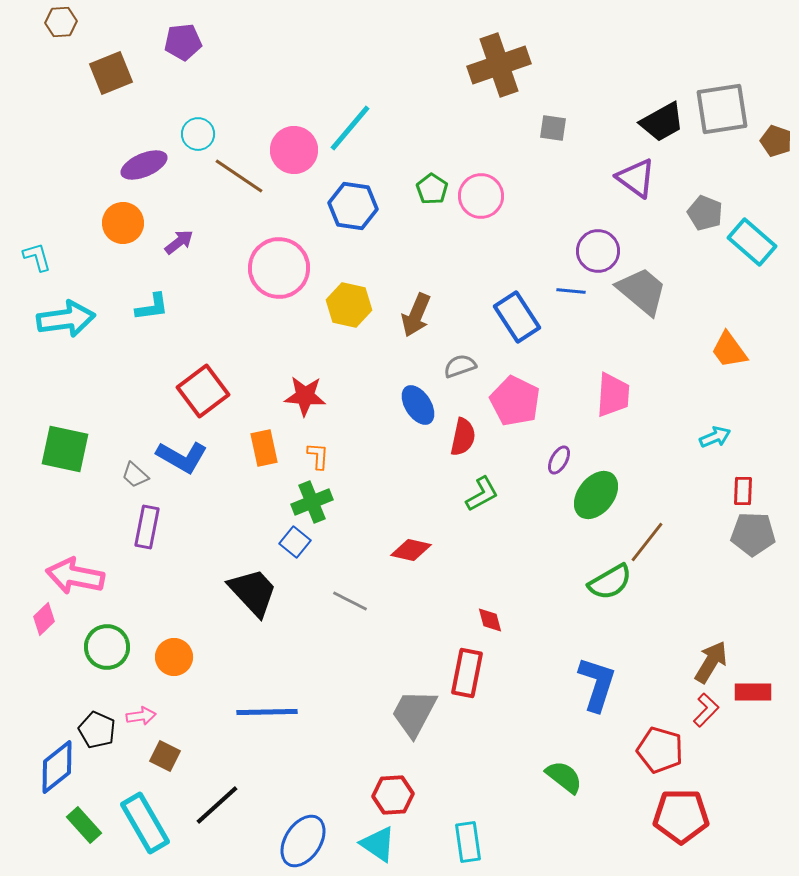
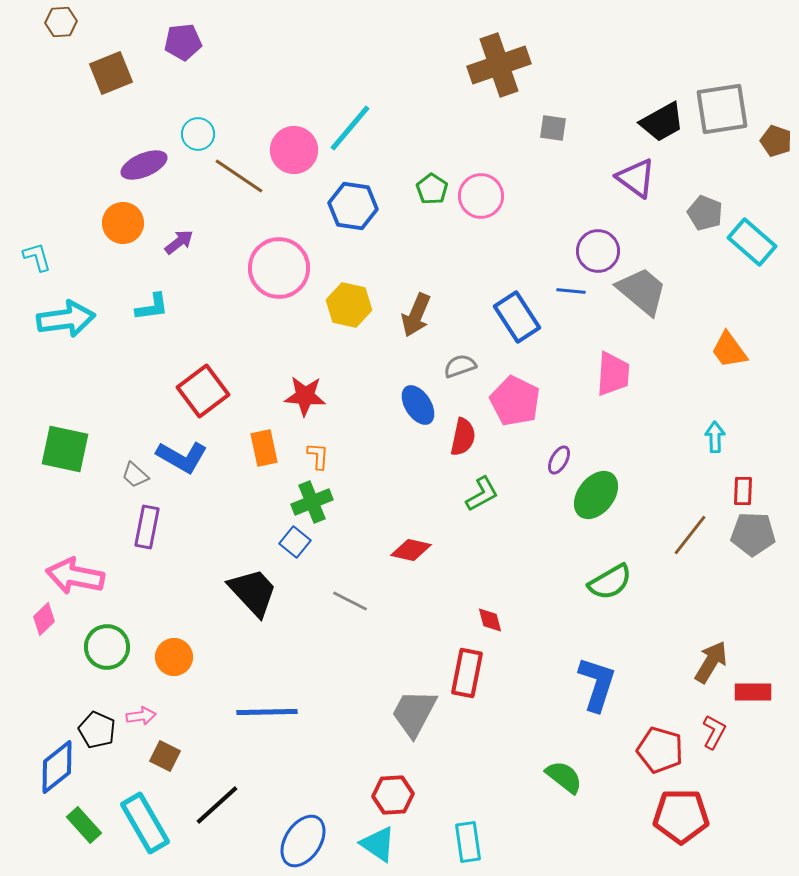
pink trapezoid at (613, 395): moved 21 px up
cyan arrow at (715, 437): rotated 68 degrees counterclockwise
brown line at (647, 542): moved 43 px right, 7 px up
red L-shape at (706, 710): moved 8 px right, 22 px down; rotated 16 degrees counterclockwise
